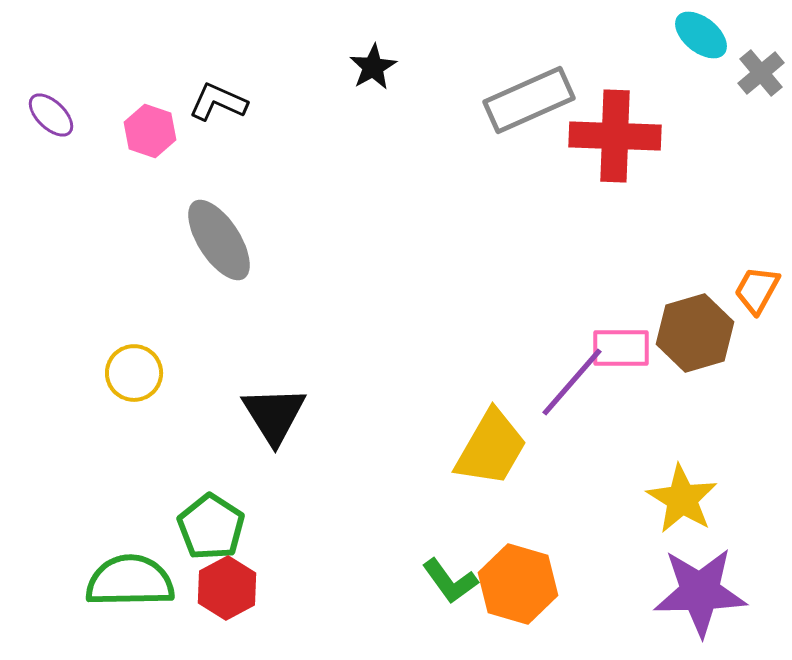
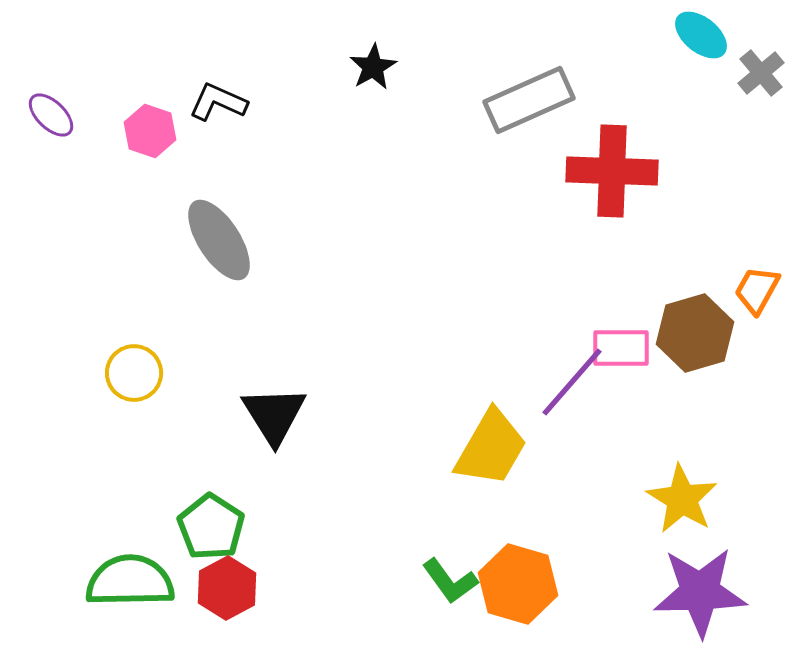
red cross: moved 3 px left, 35 px down
